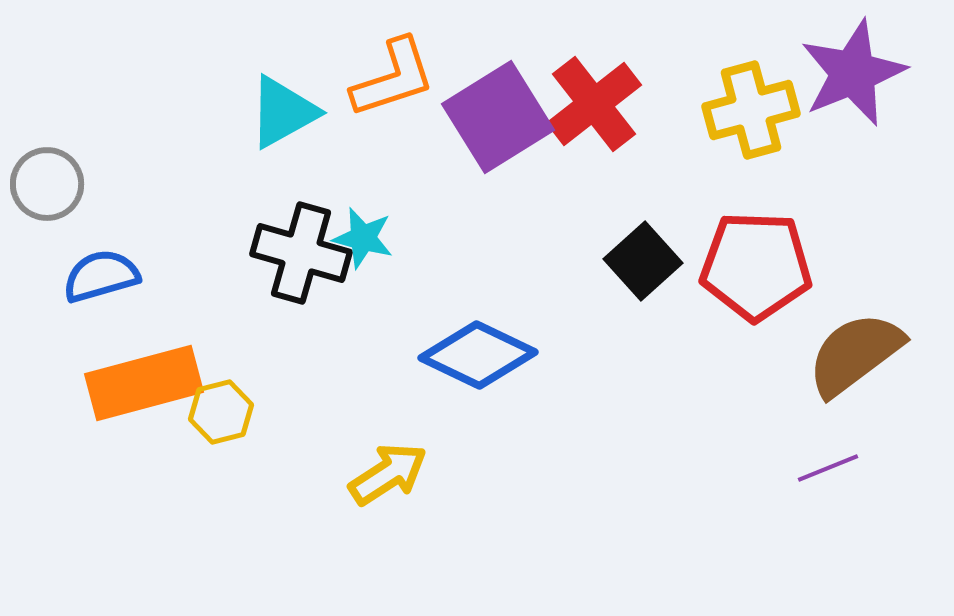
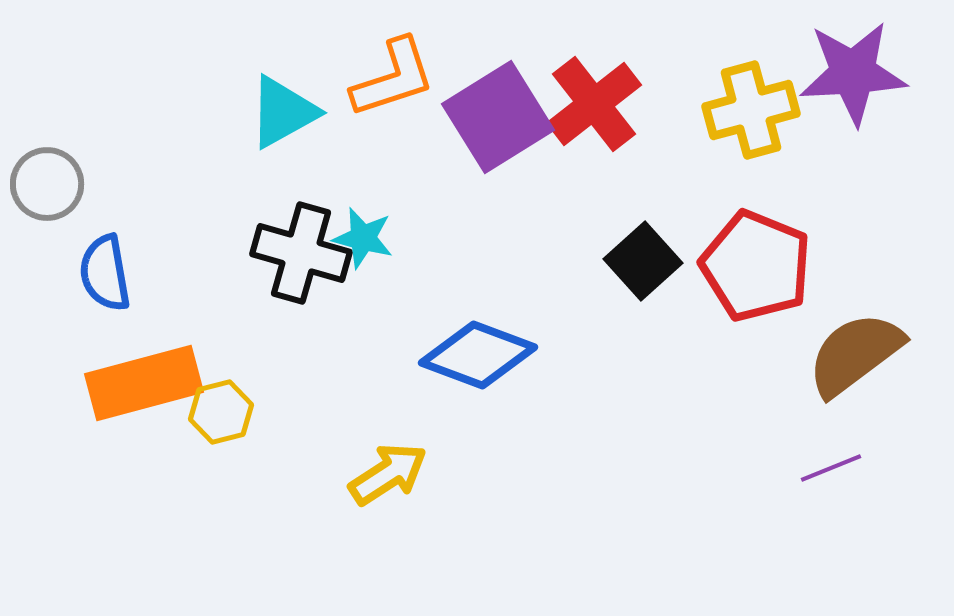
purple star: rotated 19 degrees clockwise
red pentagon: rotated 20 degrees clockwise
blue semicircle: moved 4 px right, 3 px up; rotated 84 degrees counterclockwise
blue diamond: rotated 5 degrees counterclockwise
purple line: moved 3 px right
